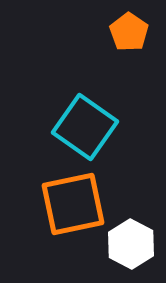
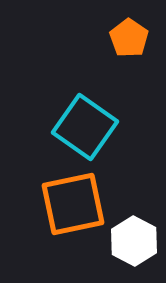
orange pentagon: moved 6 px down
white hexagon: moved 3 px right, 3 px up
